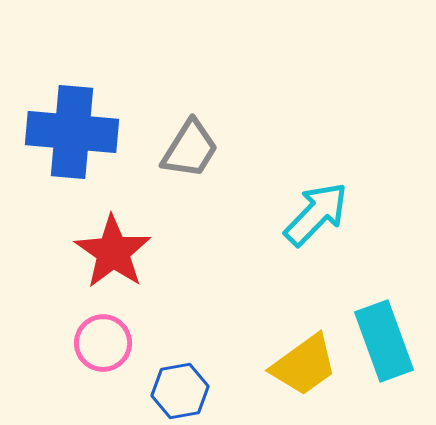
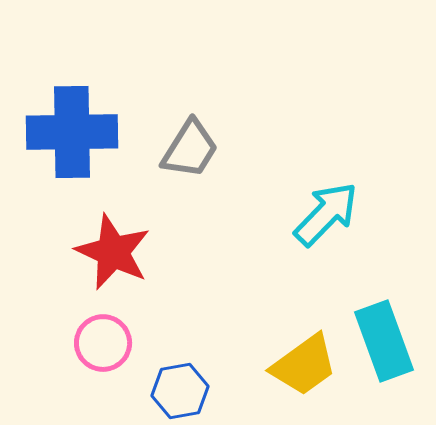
blue cross: rotated 6 degrees counterclockwise
cyan arrow: moved 10 px right
red star: rotated 10 degrees counterclockwise
